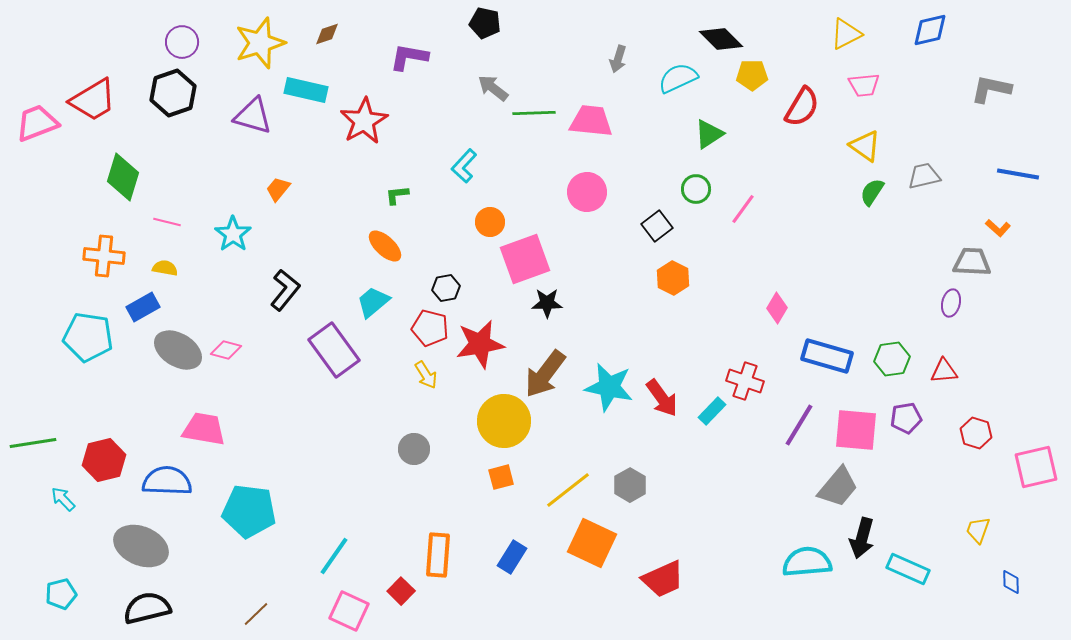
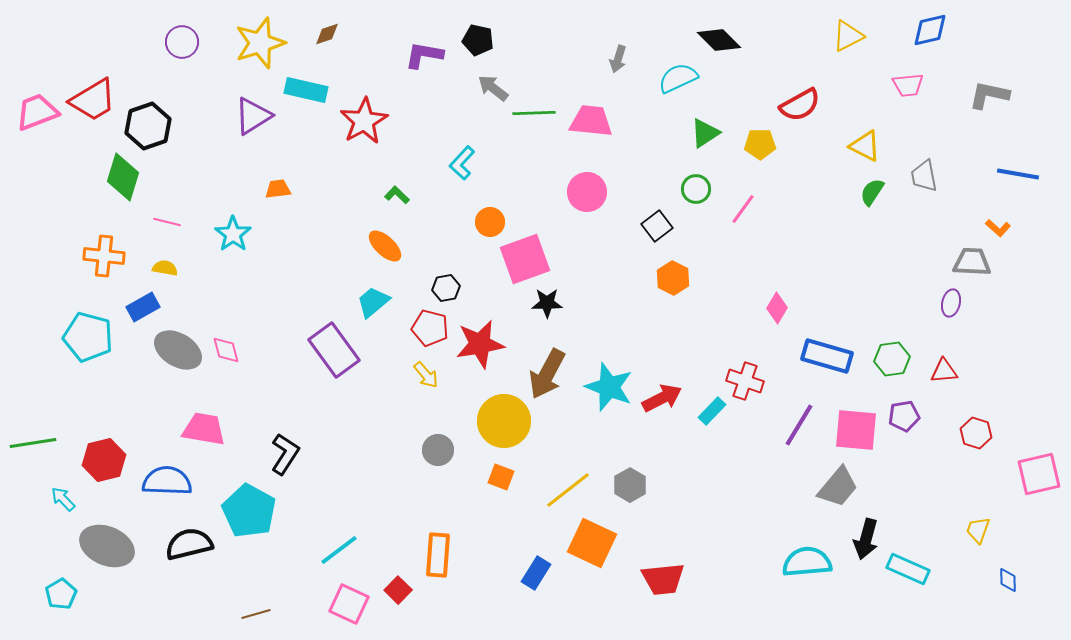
black pentagon at (485, 23): moved 7 px left, 17 px down
yellow triangle at (846, 34): moved 2 px right, 2 px down
black diamond at (721, 39): moved 2 px left, 1 px down
purple L-shape at (409, 57): moved 15 px right, 2 px up
yellow pentagon at (752, 75): moved 8 px right, 69 px down
pink trapezoid at (864, 85): moved 44 px right
gray L-shape at (991, 89): moved 2 px left, 6 px down
black hexagon at (173, 93): moved 25 px left, 33 px down
red semicircle at (802, 107): moved 2 px left, 2 px up; rotated 30 degrees clockwise
purple triangle at (253, 116): rotated 48 degrees counterclockwise
pink trapezoid at (37, 123): moved 11 px up
green triangle at (709, 134): moved 4 px left, 1 px up
yellow triangle at (865, 146): rotated 8 degrees counterclockwise
cyan L-shape at (464, 166): moved 2 px left, 3 px up
gray trapezoid at (924, 176): rotated 88 degrees counterclockwise
orange trapezoid at (278, 189): rotated 44 degrees clockwise
green L-shape at (397, 195): rotated 50 degrees clockwise
black L-shape at (285, 290): moved 164 px down; rotated 6 degrees counterclockwise
cyan pentagon at (88, 337): rotated 6 degrees clockwise
pink diamond at (226, 350): rotated 60 degrees clockwise
brown arrow at (545, 374): moved 2 px right; rotated 9 degrees counterclockwise
yellow arrow at (426, 375): rotated 8 degrees counterclockwise
cyan star at (609, 387): rotated 9 degrees clockwise
red arrow at (662, 398): rotated 81 degrees counterclockwise
purple pentagon at (906, 418): moved 2 px left, 2 px up
gray circle at (414, 449): moved 24 px right, 1 px down
pink square at (1036, 467): moved 3 px right, 7 px down
orange square at (501, 477): rotated 36 degrees clockwise
cyan pentagon at (249, 511): rotated 22 degrees clockwise
black arrow at (862, 538): moved 4 px right, 1 px down
gray ellipse at (141, 546): moved 34 px left
cyan line at (334, 556): moved 5 px right, 6 px up; rotated 18 degrees clockwise
blue rectangle at (512, 557): moved 24 px right, 16 px down
red trapezoid at (663, 579): rotated 18 degrees clockwise
blue diamond at (1011, 582): moved 3 px left, 2 px up
red square at (401, 591): moved 3 px left, 1 px up
cyan pentagon at (61, 594): rotated 16 degrees counterclockwise
black semicircle at (147, 608): moved 42 px right, 64 px up
pink square at (349, 611): moved 7 px up
brown line at (256, 614): rotated 28 degrees clockwise
